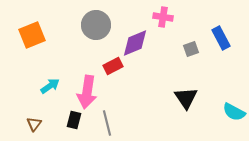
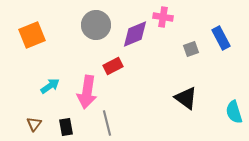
purple diamond: moved 9 px up
black triangle: rotated 20 degrees counterclockwise
cyan semicircle: rotated 45 degrees clockwise
black rectangle: moved 8 px left, 7 px down; rotated 24 degrees counterclockwise
